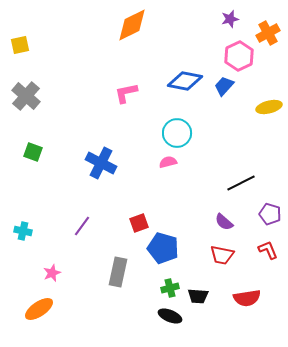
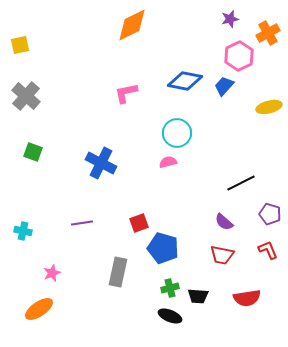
purple line: moved 3 px up; rotated 45 degrees clockwise
